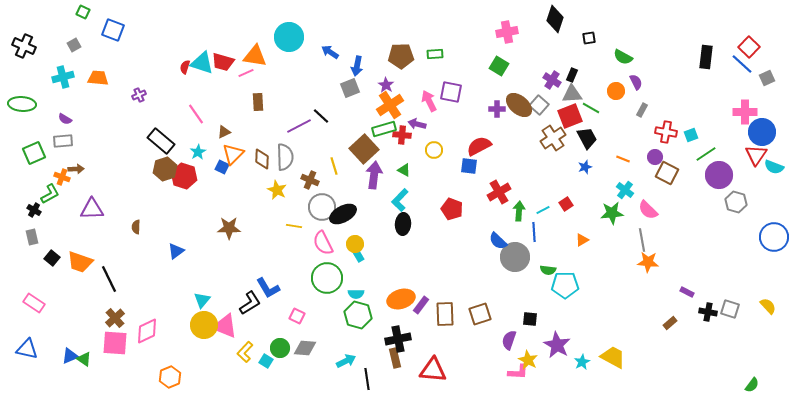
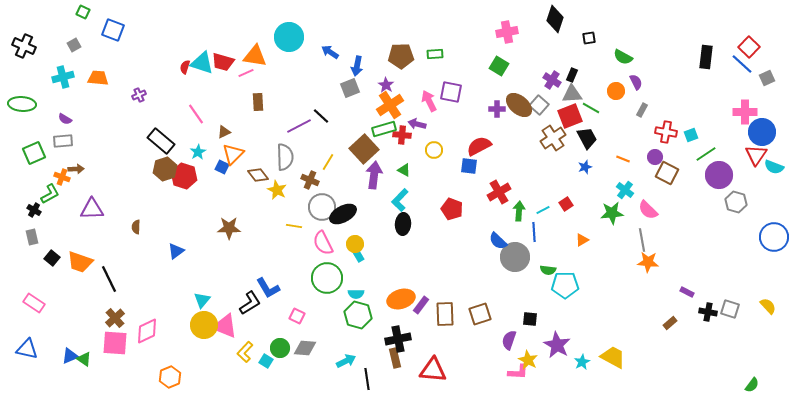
brown diamond at (262, 159): moved 4 px left, 16 px down; rotated 40 degrees counterclockwise
yellow line at (334, 166): moved 6 px left, 4 px up; rotated 48 degrees clockwise
